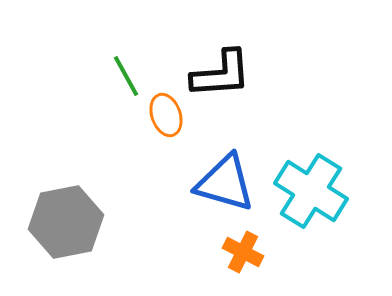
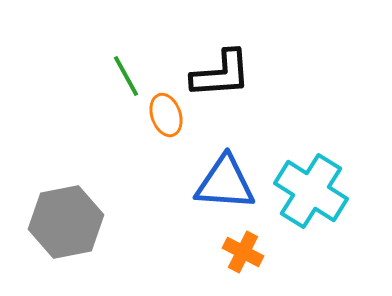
blue triangle: rotated 12 degrees counterclockwise
